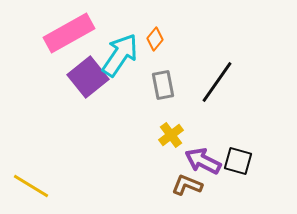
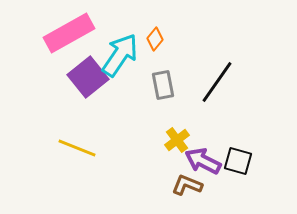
yellow cross: moved 6 px right, 5 px down
yellow line: moved 46 px right, 38 px up; rotated 9 degrees counterclockwise
